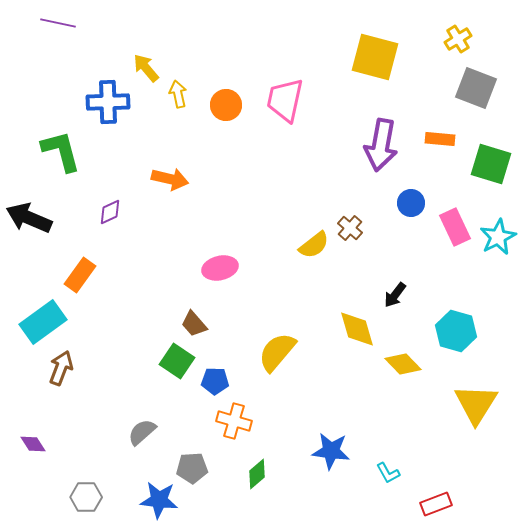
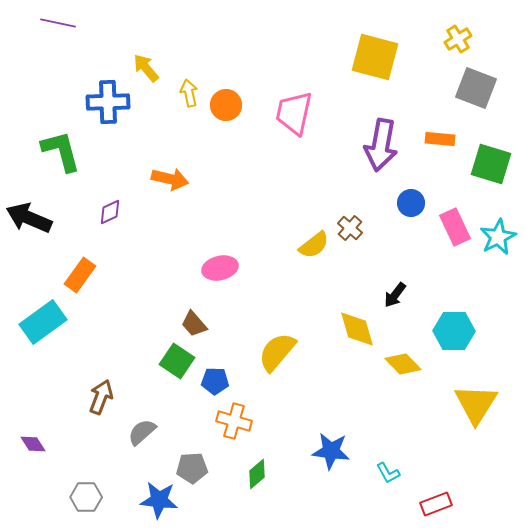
yellow arrow at (178, 94): moved 11 px right, 1 px up
pink trapezoid at (285, 100): moved 9 px right, 13 px down
cyan hexagon at (456, 331): moved 2 px left; rotated 15 degrees counterclockwise
brown arrow at (61, 368): moved 40 px right, 29 px down
